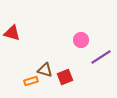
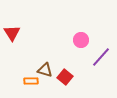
red triangle: rotated 42 degrees clockwise
purple line: rotated 15 degrees counterclockwise
red square: rotated 28 degrees counterclockwise
orange rectangle: rotated 16 degrees clockwise
